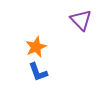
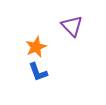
purple triangle: moved 9 px left, 6 px down
